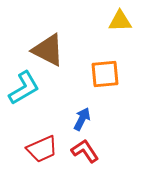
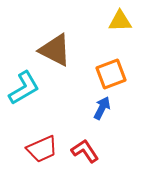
brown triangle: moved 7 px right
orange square: moved 6 px right; rotated 16 degrees counterclockwise
blue arrow: moved 20 px right, 11 px up
